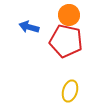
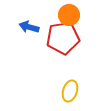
red pentagon: moved 3 px left, 3 px up; rotated 20 degrees counterclockwise
